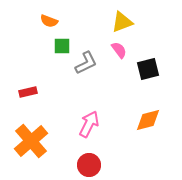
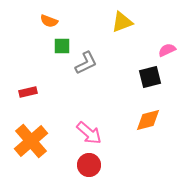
pink semicircle: moved 48 px right; rotated 78 degrees counterclockwise
black square: moved 2 px right, 8 px down
pink arrow: moved 9 px down; rotated 104 degrees clockwise
